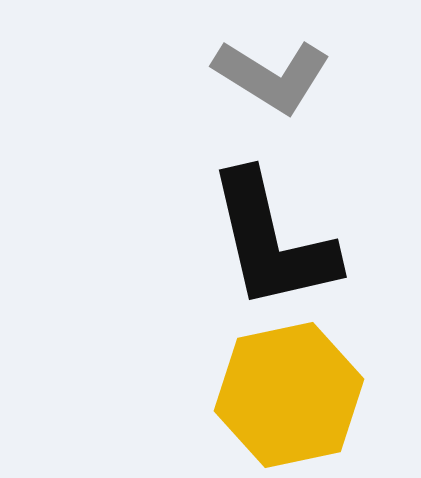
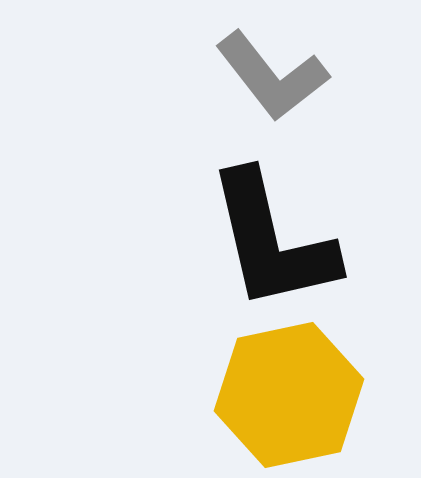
gray L-shape: rotated 20 degrees clockwise
